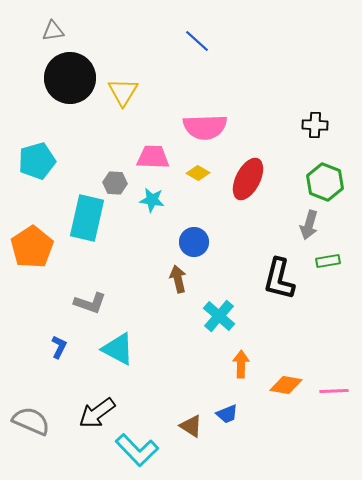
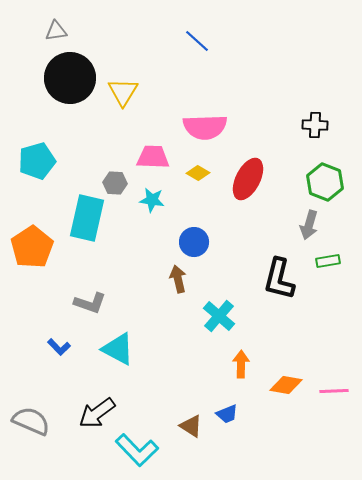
gray triangle: moved 3 px right
blue L-shape: rotated 110 degrees clockwise
